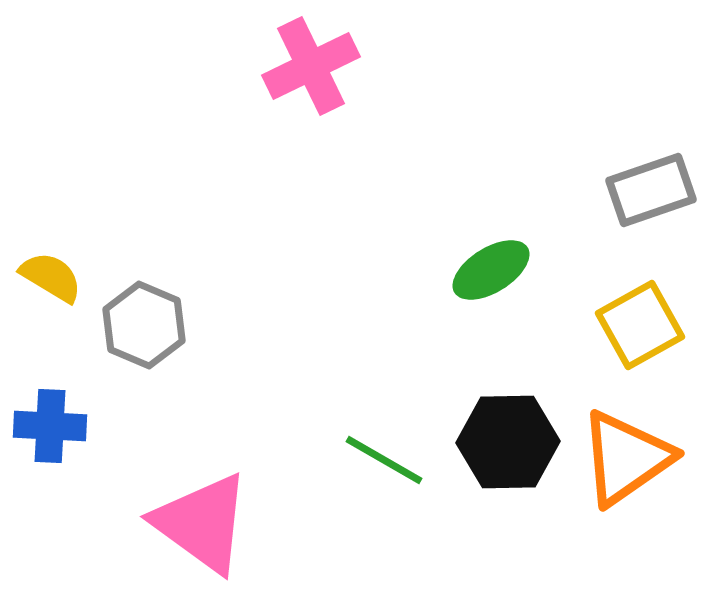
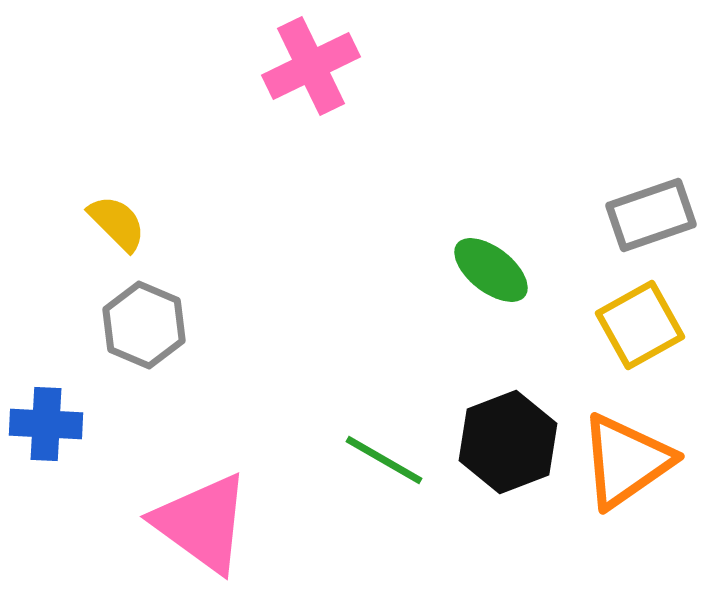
gray rectangle: moved 25 px down
green ellipse: rotated 70 degrees clockwise
yellow semicircle: moved 66 px right, 54 px up; rotated 14 degrees clockwise
blue cross: moved 4 px left, 2 px up
black hexagon: rotated 20 degrees counterclockwise
orange triangle: moved 3 px down
